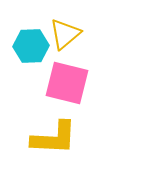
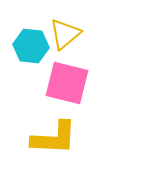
cyan hexagon: rotated 8 degrees clockwise
